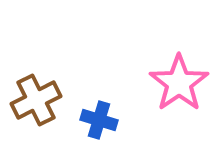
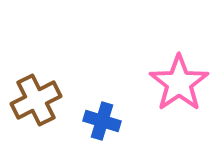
blue cross: moved 3 px right, 1 px down
